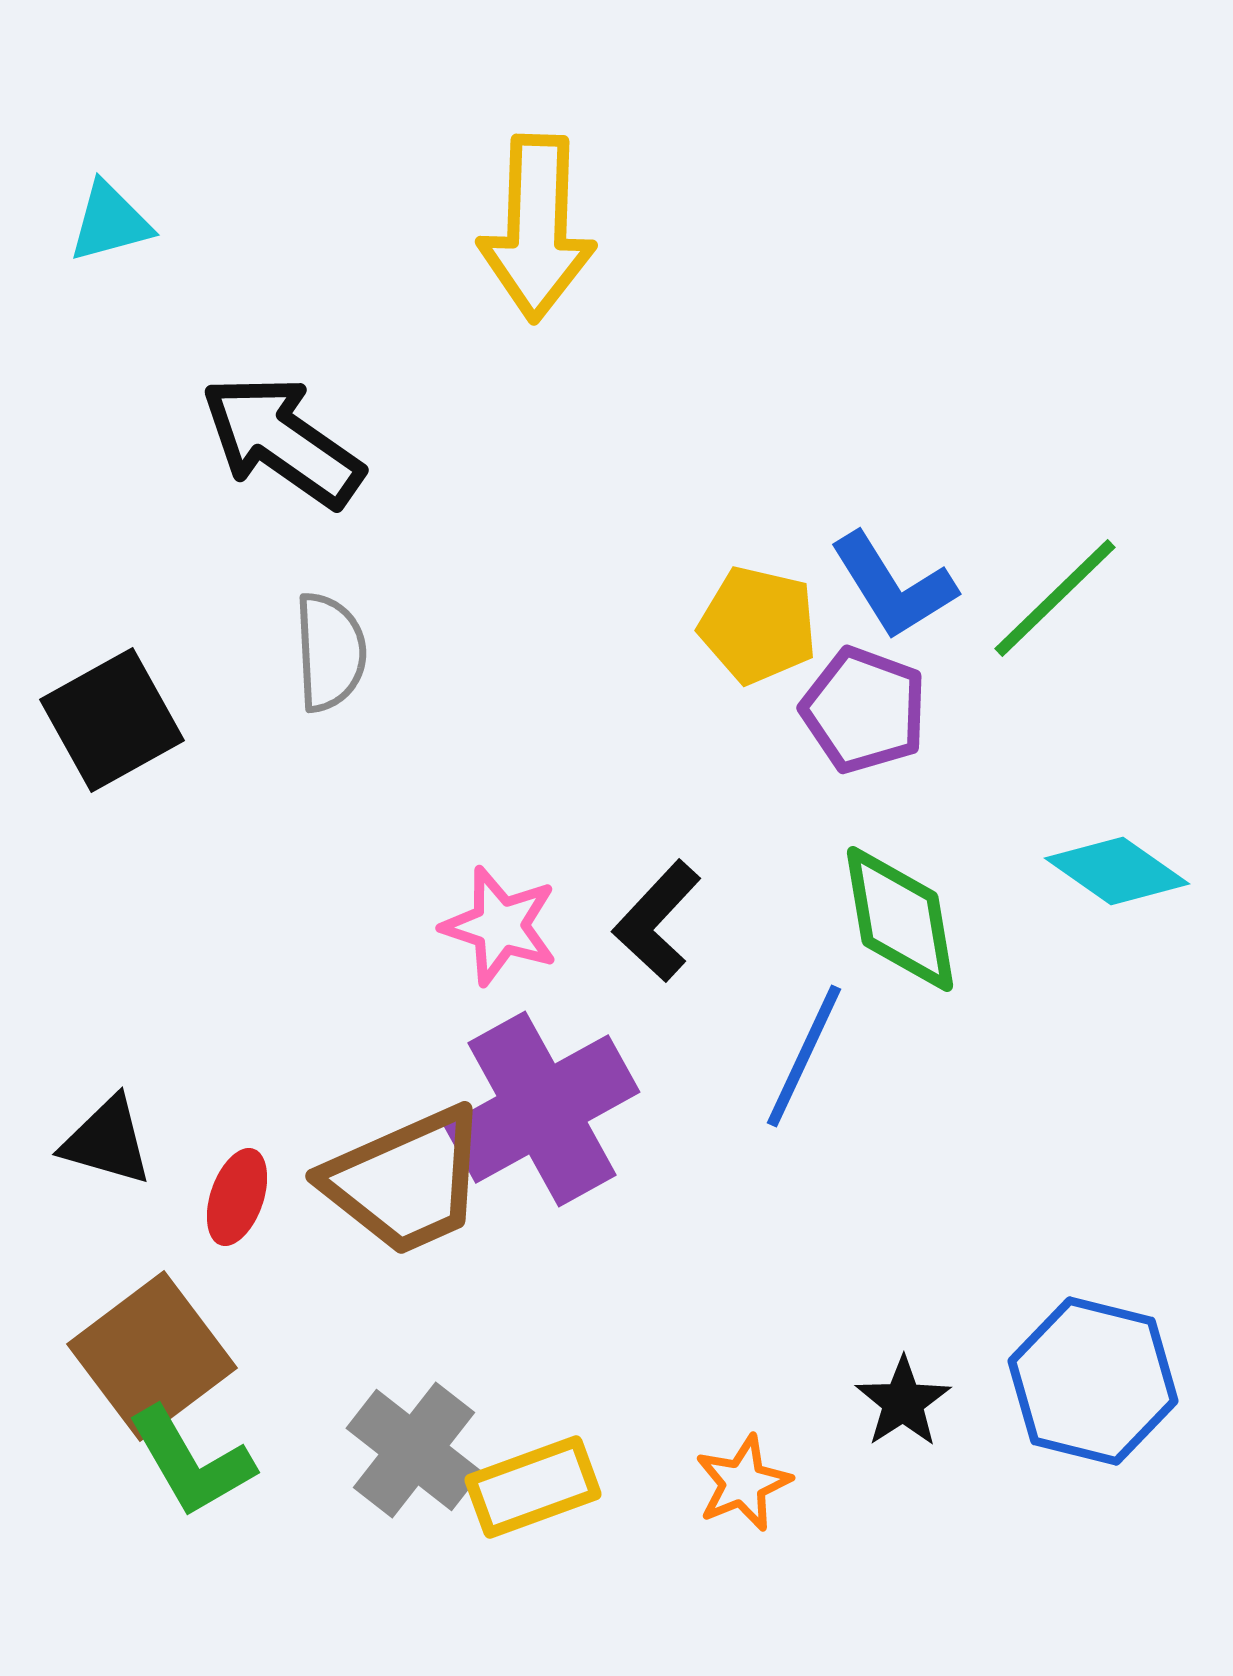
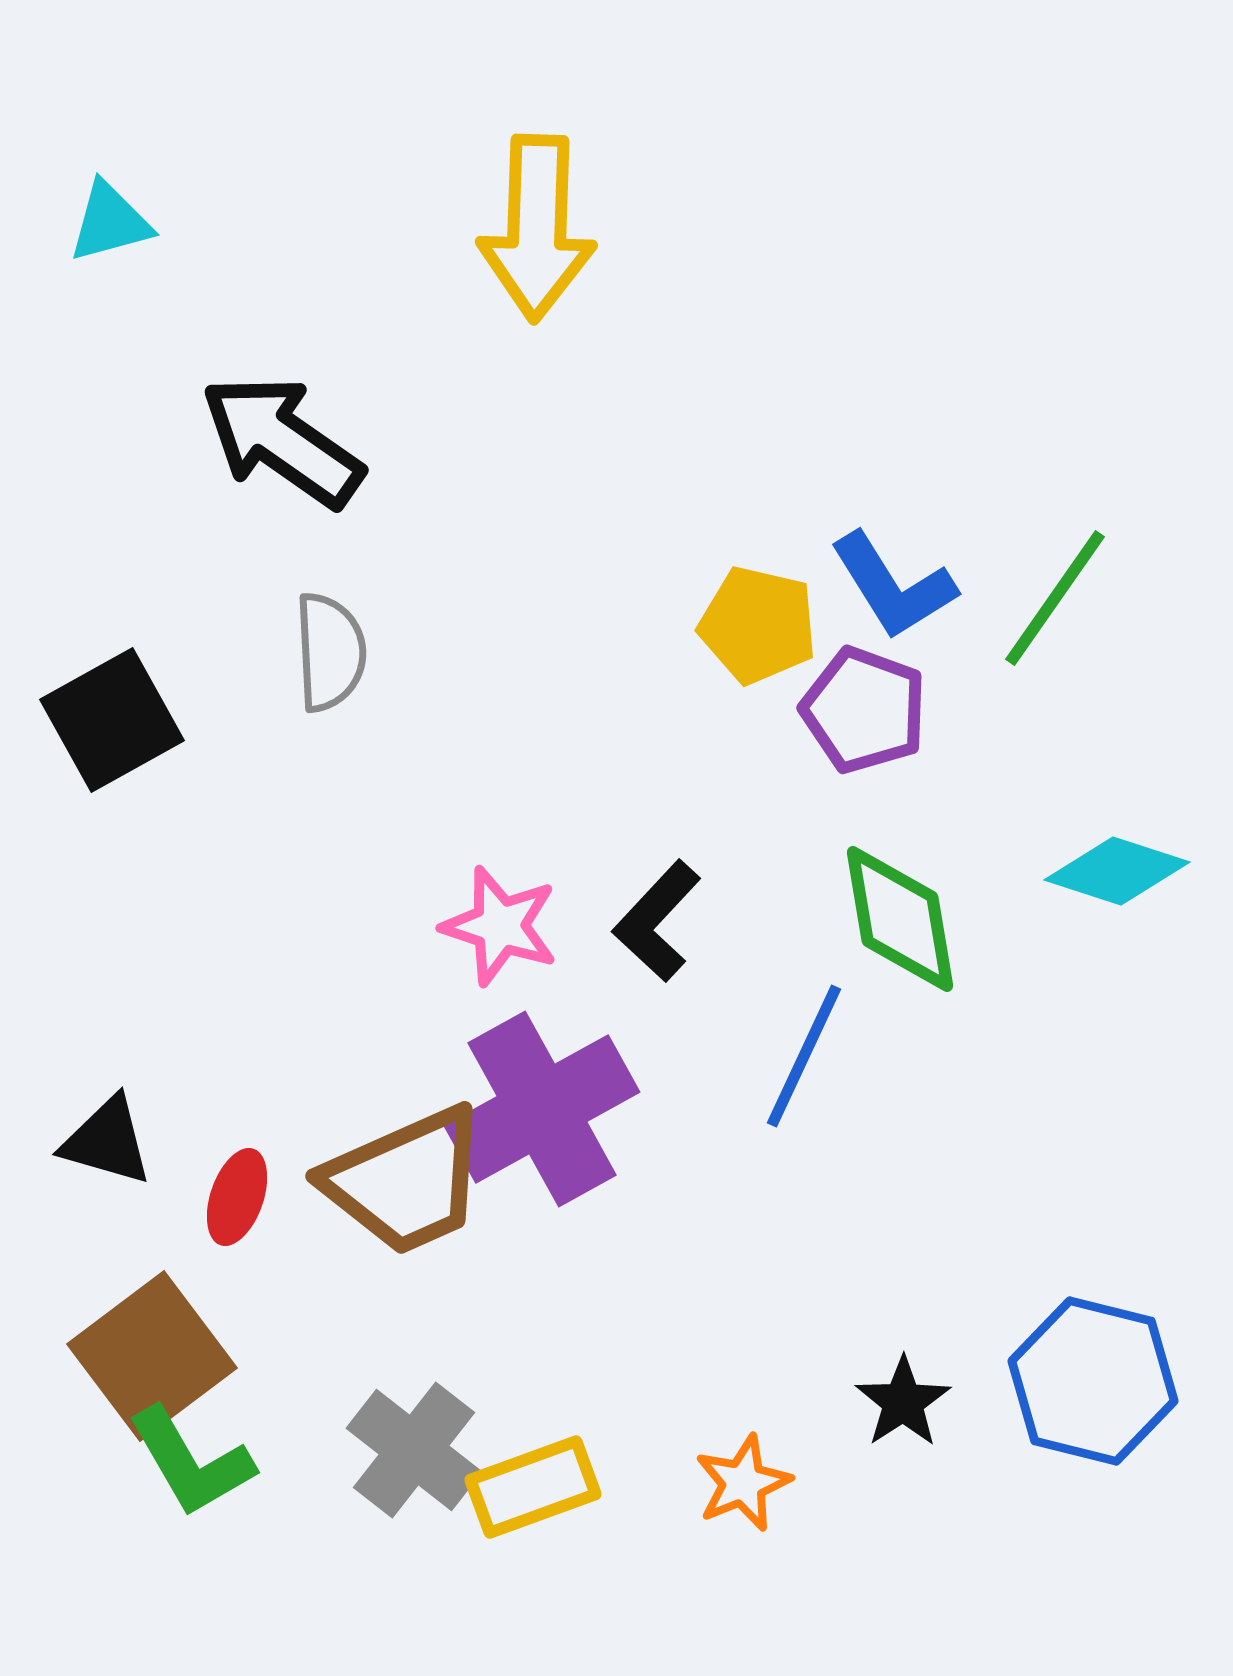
green line: rotated 11 degrees counterclockwise
cyan diamond: rotated 17 degrees counterclockwise
